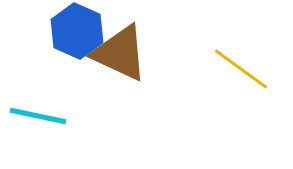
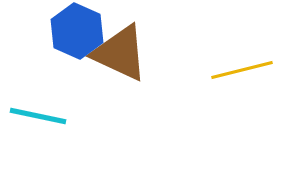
yellow line: moved 1 px right, 1 px down; rotated 50 degrees counterclockwise
